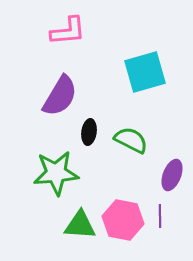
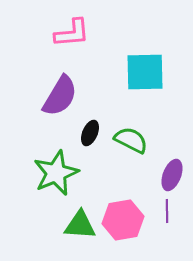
pink L-shape: moved 4 px right, 2 px down
cyan square: rotated 15 degrees clockwise
black ellipse: moved 1 px right, 1 px down; rotated 15 degrees clockwise
green star: rotated 18 degrees counterclockwise
purple line: moved 7 px right, 5 px up
pink hexagon: rotated 21 degrees counterclockwise
